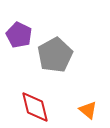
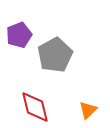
purple pentagon: rotated 25 degrees clockwise
orange triangle: rotated 36 degrees clockwise
